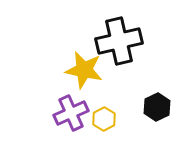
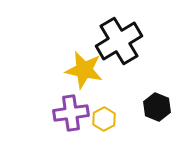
black cross: rotated 18 degrees counterclockwise
black hexagon: rotated 12 degrees counterclockwise
purple cross: rotated 16 degrees clockwise
